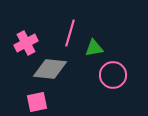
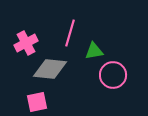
green triangle: moved 3 px down
